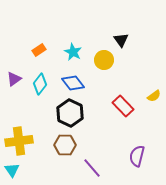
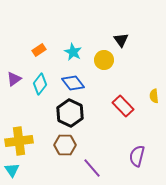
yellow semicircle: rotated 120 degrees clockwise
